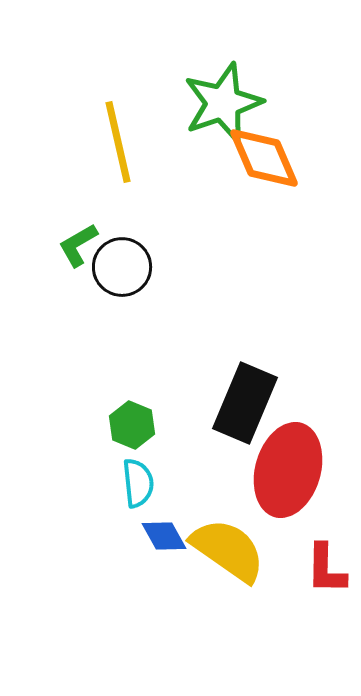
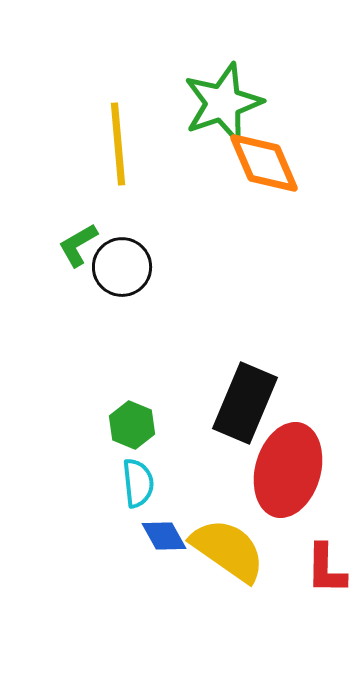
yellow line: moved 2 px down; rotated 8 degrees clockwise
orange diamond: moved 5 px down
